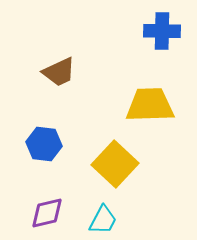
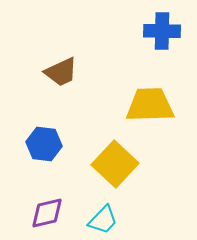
brown trapezoid: moved 2 px right
cyan trapezoid: rotated 16 degrees clockwise
